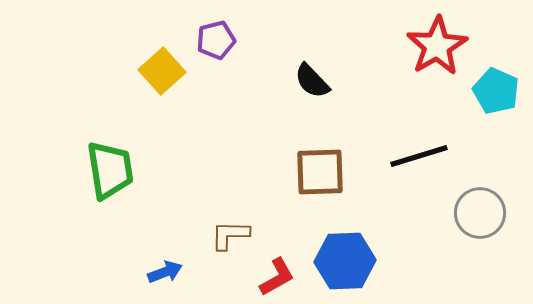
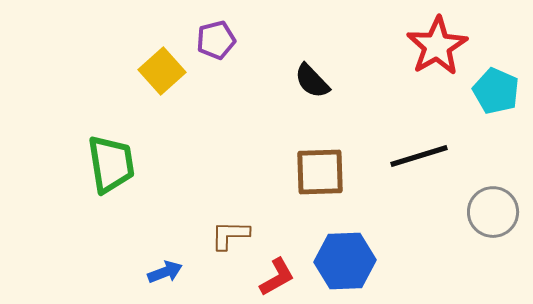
green trapezoid: moved 1 px right, 6 px up
gray circle: moved 13 px right, 1 px up
